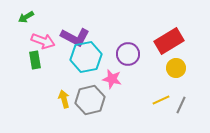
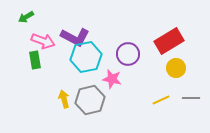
gray line: moved 10 px right, 7 px up; rotated 66 degrees clockwise
